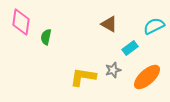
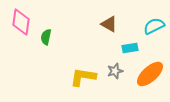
cyan rectangle: rotated 28 degrees clockwise
gray star: moved 2 px right, 1 px down
orange ellipse: moved 3 px right, 3 px up
